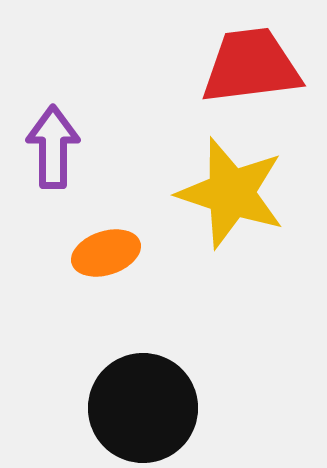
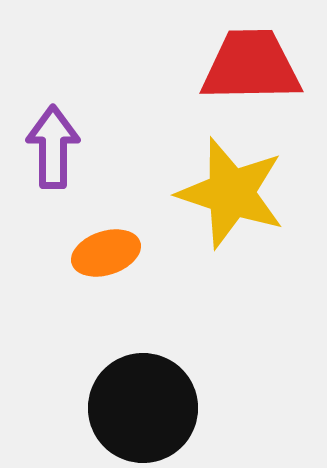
red trapezoid: rotated 6 degrees clockwise
